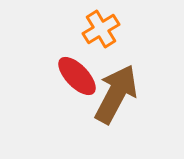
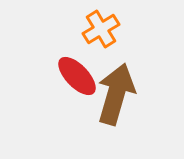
brown arrow: rotated 12 degrees counterclockwise
